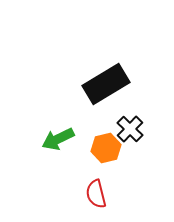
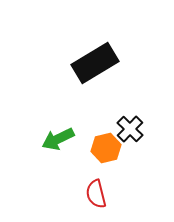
black rectangle: moved 11 px left, 21 px up
